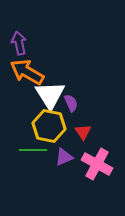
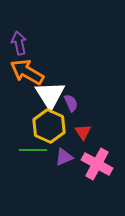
yellow hexagon: rotated 12 degrees clockwise
